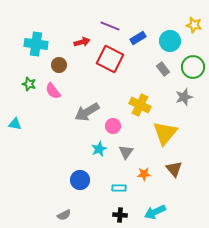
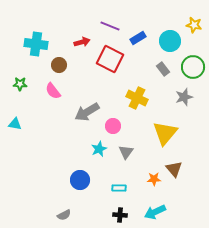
green star: moved 9 px left; rotated 16 degrees counterclockwise
yellow cross: moved 3 px left, 7 px up
orange star: moved 10 px right, 5 px down
